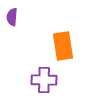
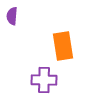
purple semicircle: moved 1 px up
